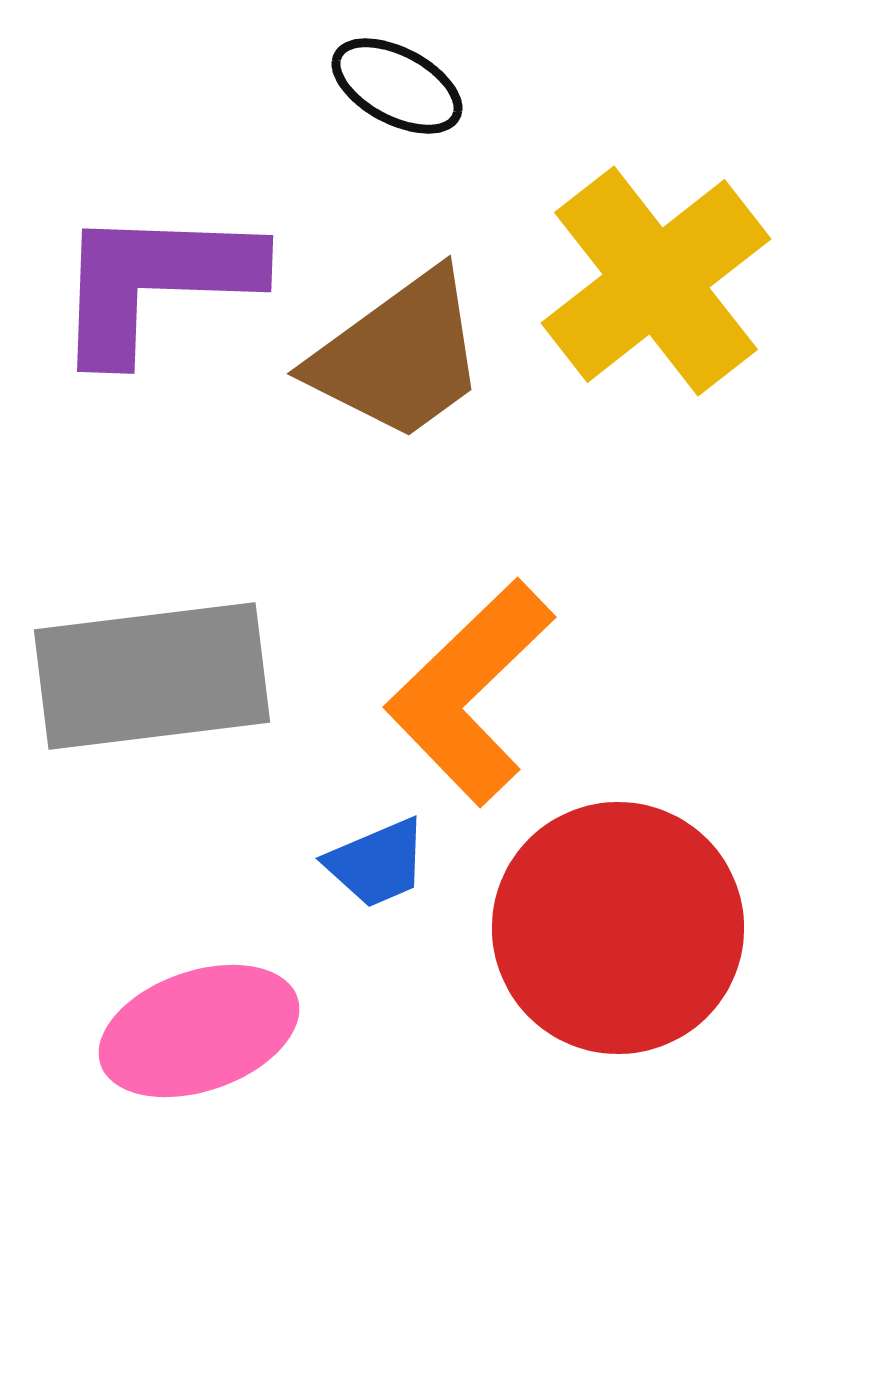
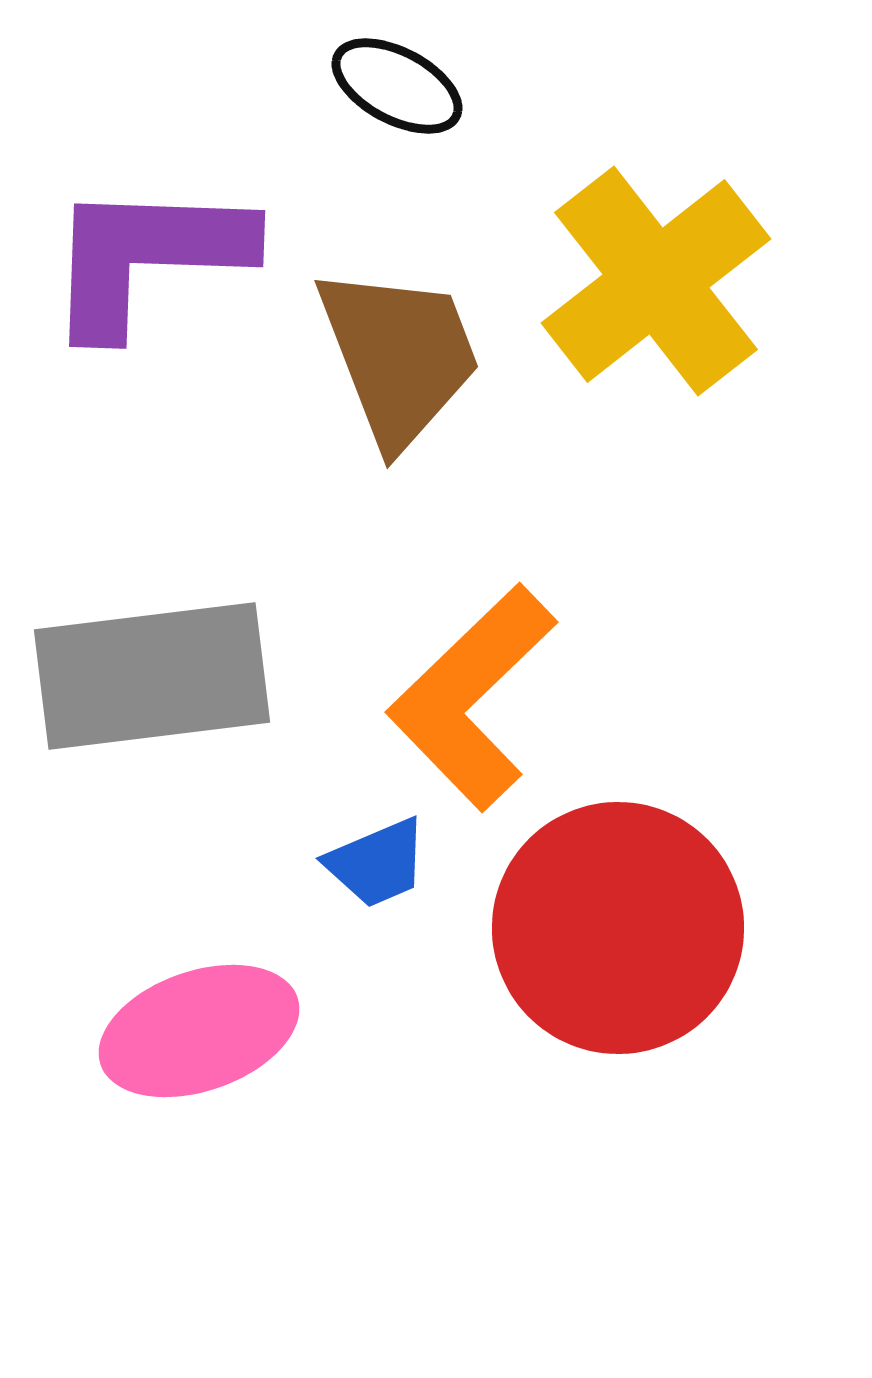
purple L-shape: moved 8 px left, 25 px up
brown trapezoid: rotated 75 degrees counterclockwise
orange L-shape: moved 2 px right, 5 px down
